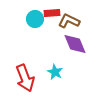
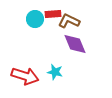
red rectangle: moved 1 px right, 1 px down
cyan star: rotated 14 degrees counterclockwise
red arrow: moved 2 px up; rotated 52 degrees counterclockwise
